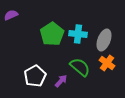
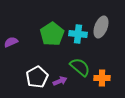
purple semicircle: moved 27 px down
gray ellipse: moved 3 px left, 13 px up
orange cross: moved 5 px left, 15 px down; rotated 35 degrees counterclockwise
white pentagon: moved 2 px right, 1 px down
purple arrow: moved 1 px left; rotated 24 degrees clockwise
